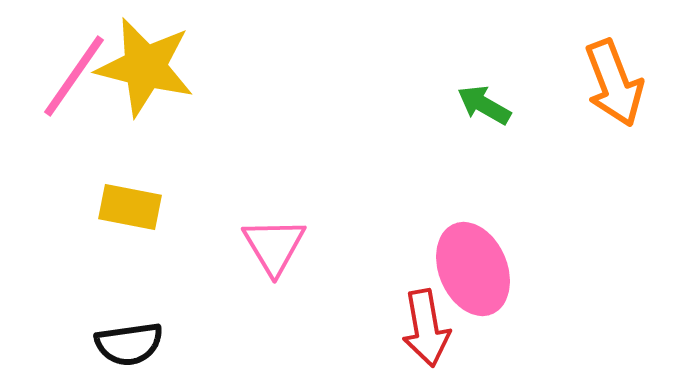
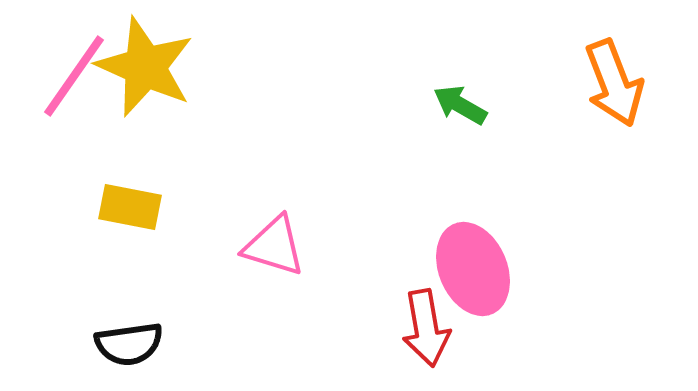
yellow star: rotated 10 degrees clockwise
green arrow: moved 24 px left
pink triangle: rotated 42 degrees counterclockwise
